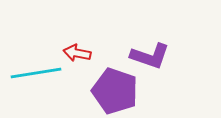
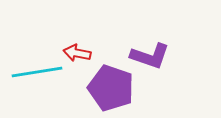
cyan line: moved 1 px right, 1 px up
purple pentagon: moved 4 px left, 3 px up
